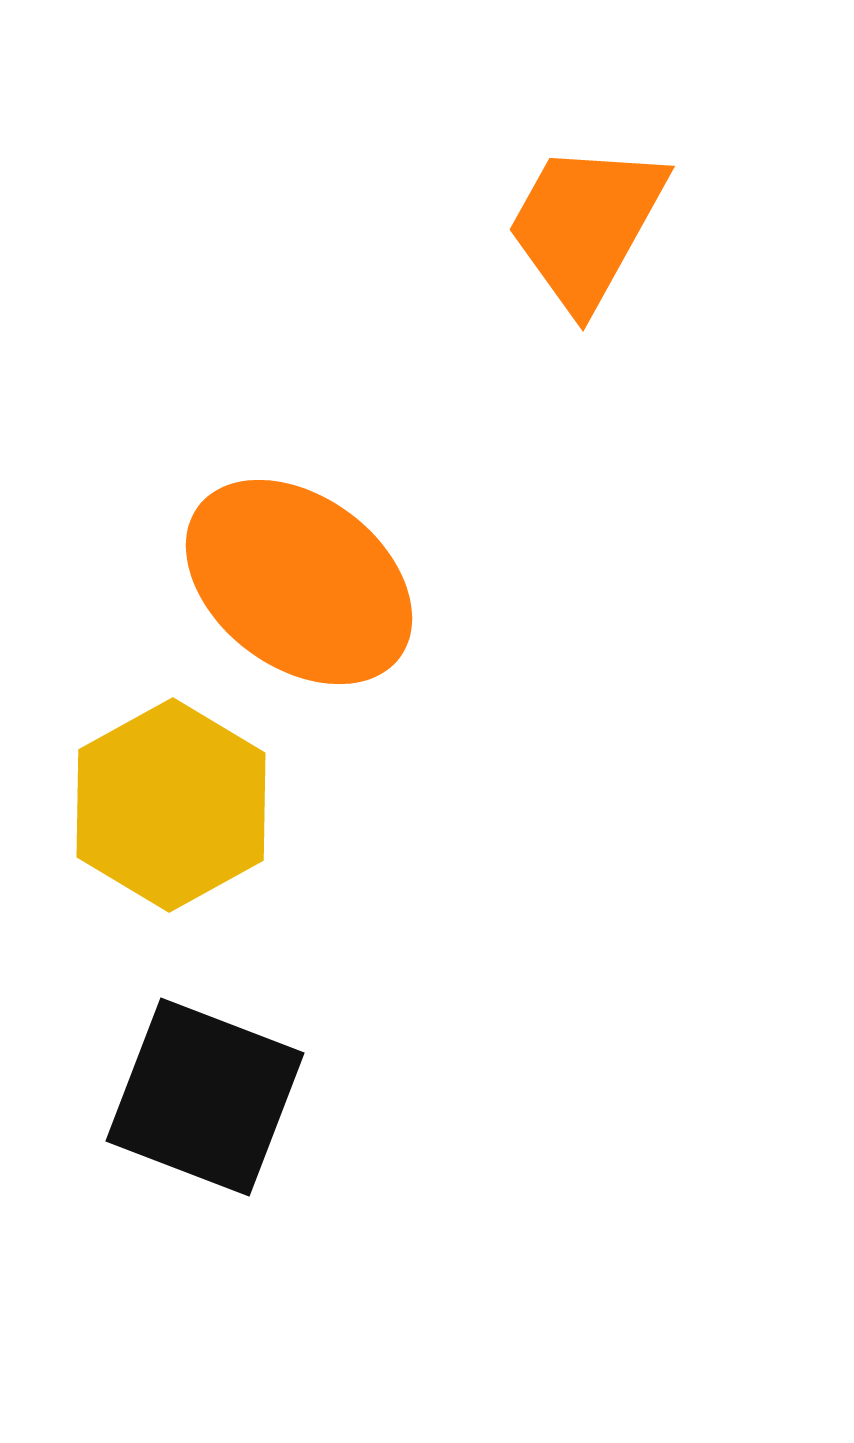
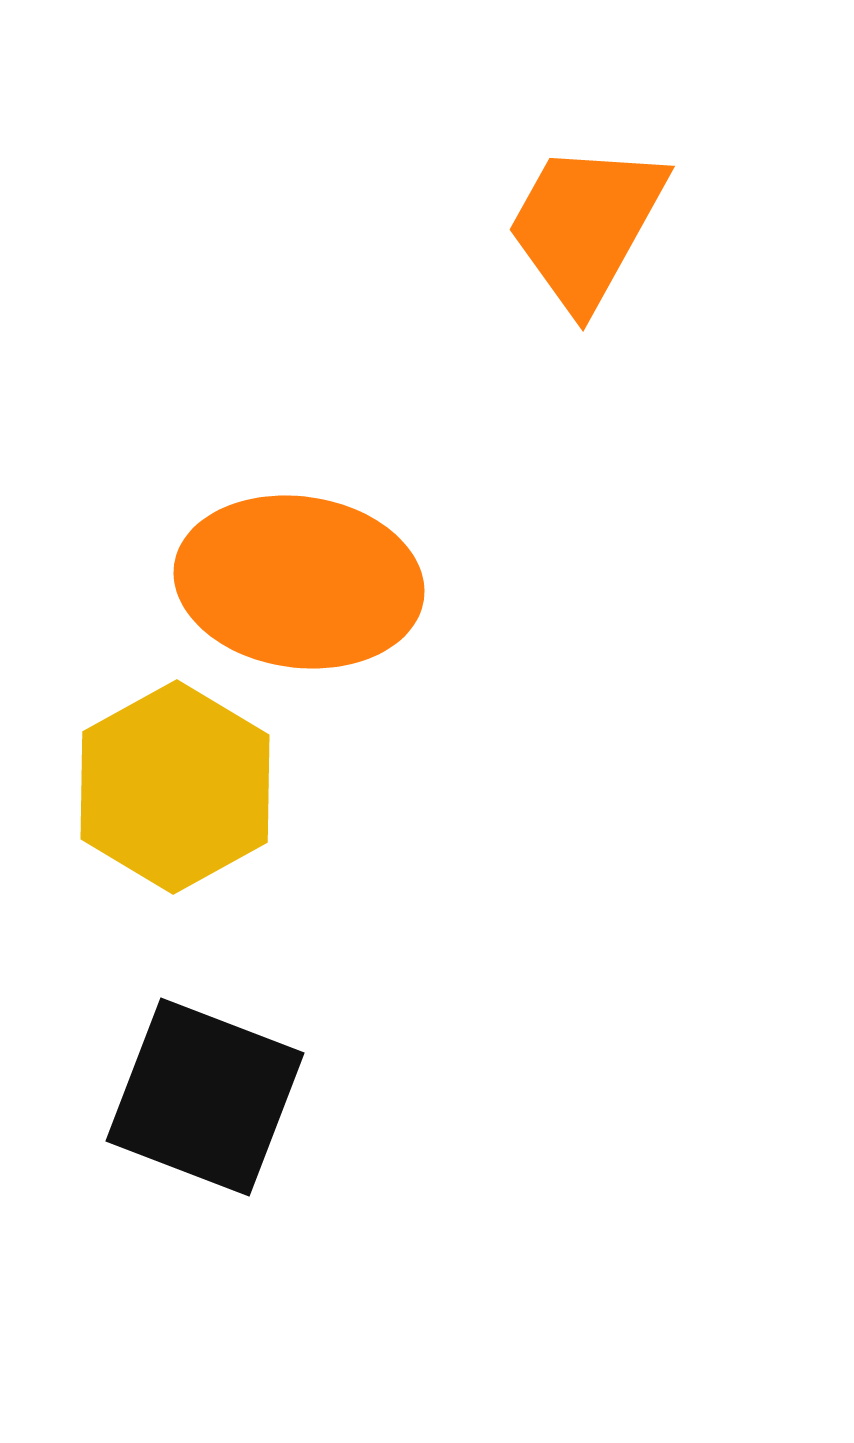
orange ellipse: rotated 29 degrees counterclockwise
yellow hexagon: moved 4 px right, 18 px up
